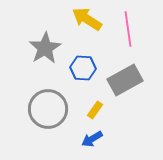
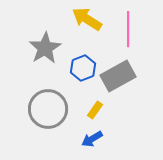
pink line: rotated 8 degrees clockwise
blue hexagon: rotated 25 degrees counterclockwise
gray rectangle: moved 7 px left, 4 px up
